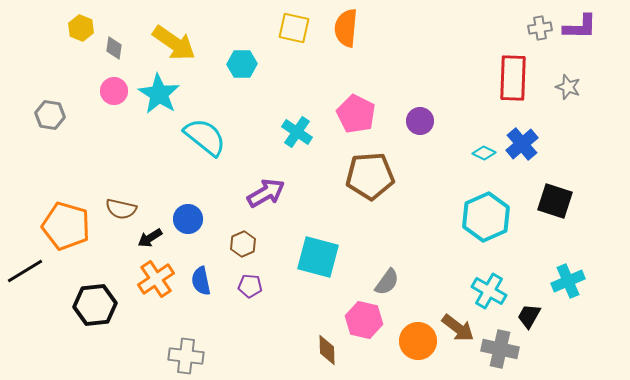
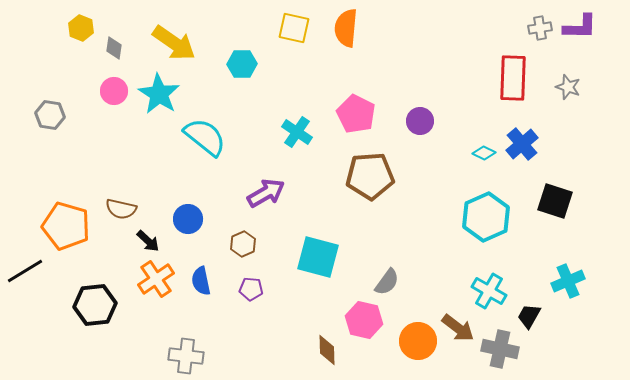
black arrow at (150, 238): moved 2 px left, 3 px down; rotated 105 degrees counterclockwise
purple pentagon at (250, 286): moved 1 px right, 3 px down
